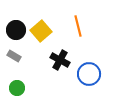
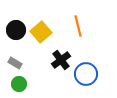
yellow square: moved 1 px down
gray rectangle: moved 1 px right, 7 px down
black cross: moved 1 px right; rotated 24 degrees clockwise
blue circle: moved 3 px left
green circle: moved 2 px right, 4 px up
